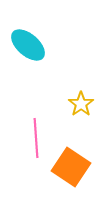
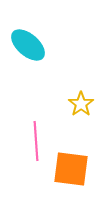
pink line: moved 3 px down
orange square: moved 2 px down; rotated 27 degrees counterclockwise
